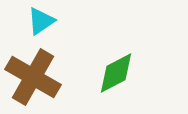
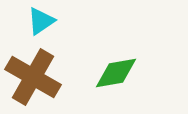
green diamond: rotated 18 degrees clockwise
